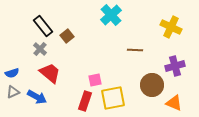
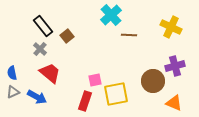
brown line: moved 6 px left, 15 px up
blue semicircle: rotated 96 degrees clockwise
brown circle: moved 1 px right, 4 px up
yellow square: moved 3 px right, 4 px up
